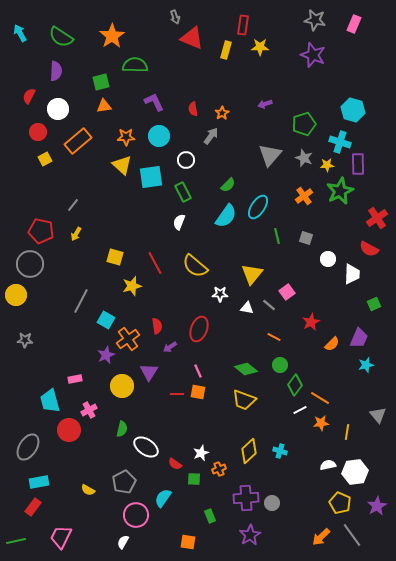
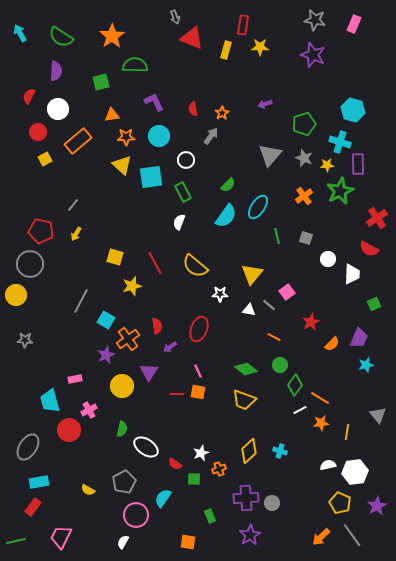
orange triangle at (104, 106): moved 8 px right, 9 px down
white triangle at (247, 308): moved 2 px right, 2 px down
